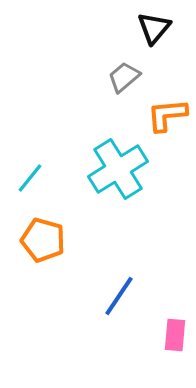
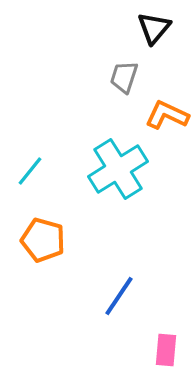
gray trapezoid: rotated 32 degrees counterclockwise
orange L-shape: rotated 30 degrees clockwise
cyan line: moved 7 px up
pink rectangle: moved 9 px left, 15 px down
